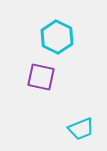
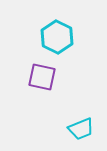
purple square: moved 1 px right
